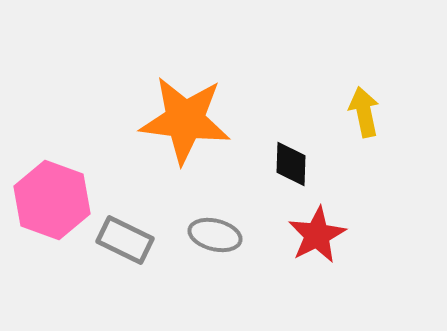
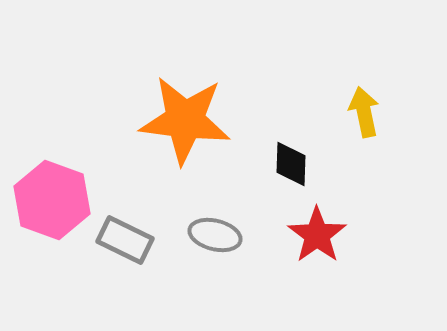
red star: rotated 8 degrees counterclockwise
